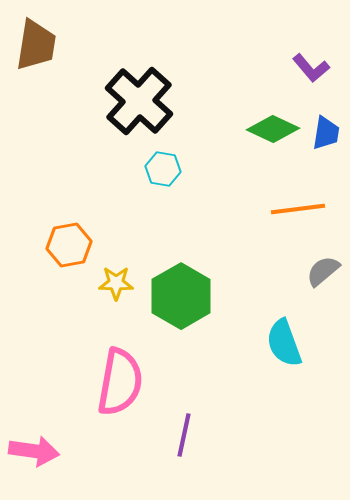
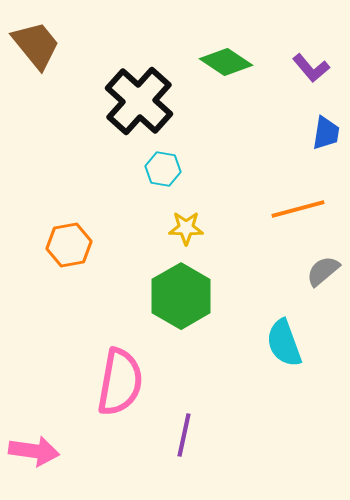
brown trapezoid: rotated 48 degrees counterclockwise
green diamond: moved 47 px left, 67 px up; rotated 9 degrees clockwise
orange line: rotated 8 degrees counterclockwise
yellow star: moved 70 px right, 55 px up
